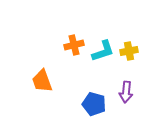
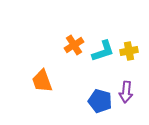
orange cross: rotated 18 degrees counterclockwise
blue pentagon: moved 6 px right, 3 px up
